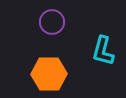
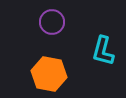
orange hexagon: rotated 12 degrees clockwise
